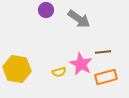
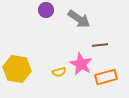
brown line: moved 3 px left, 7 px up
